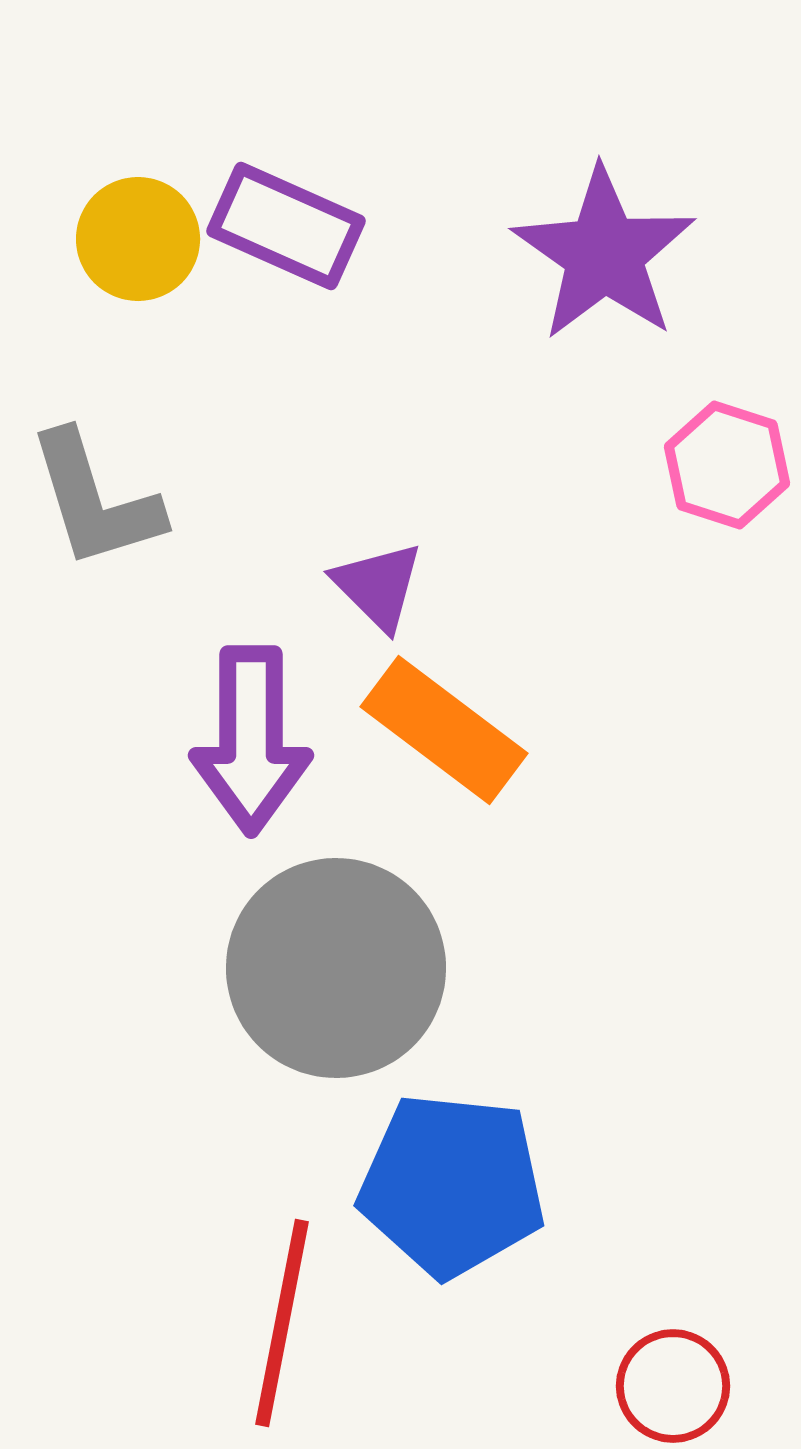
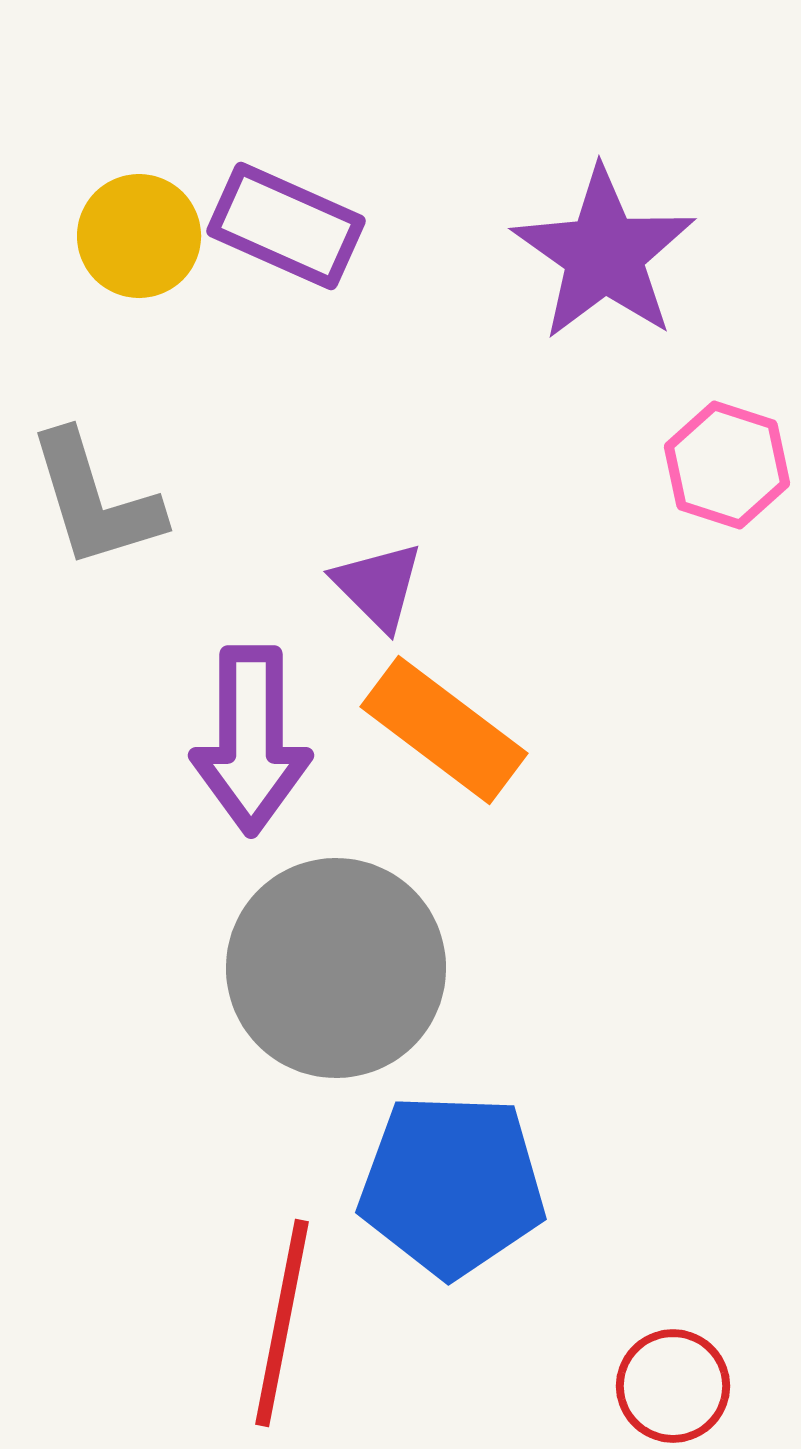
yellow circle: moved 1 px right, 3 px up
blue pentagon: rotated 4 degrees counterclockwise
